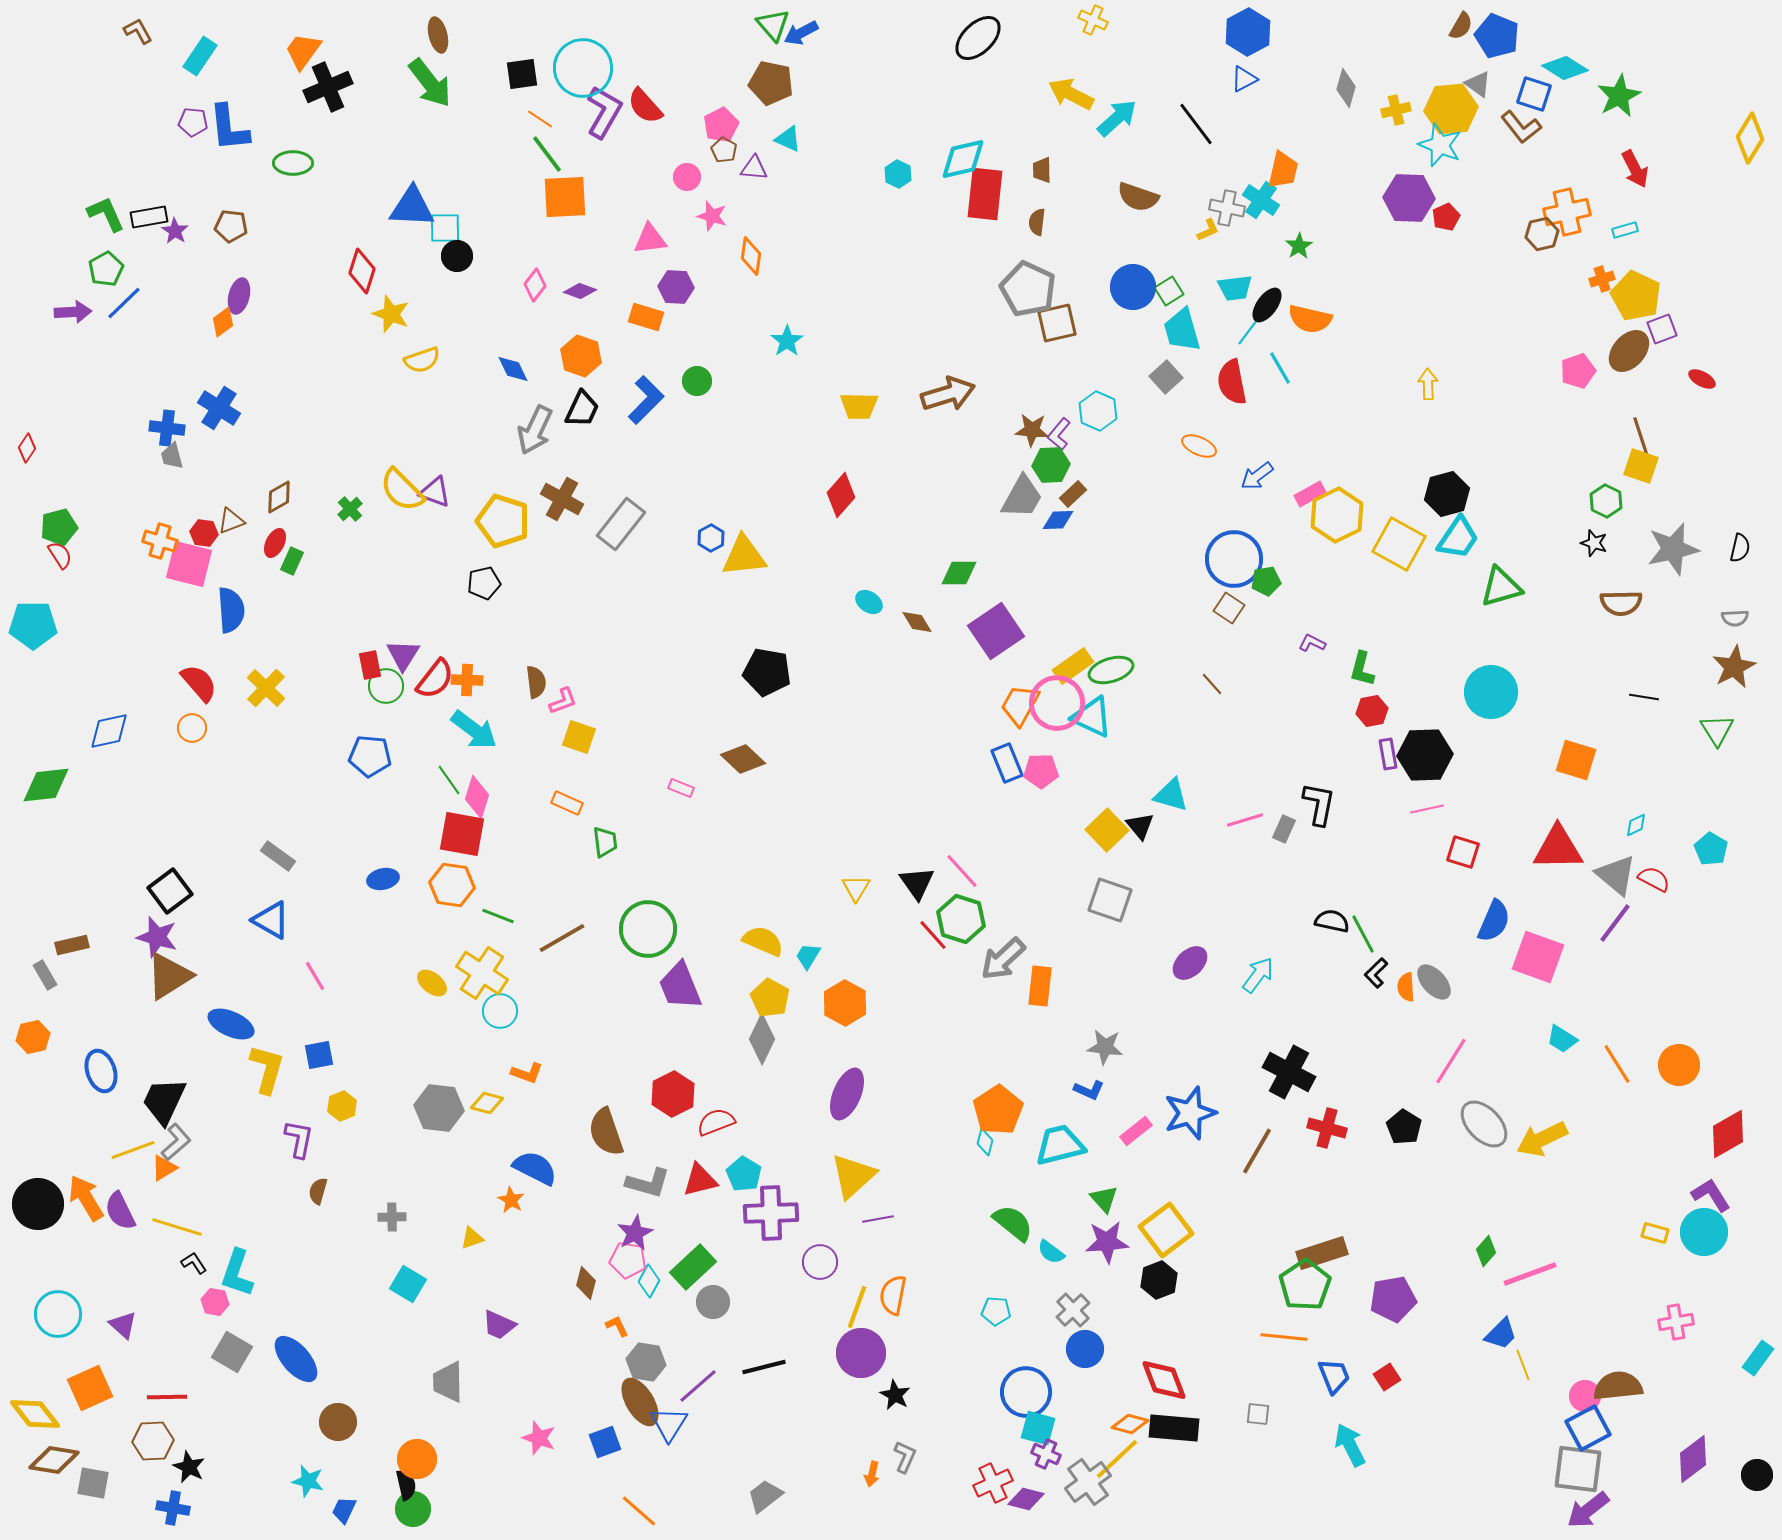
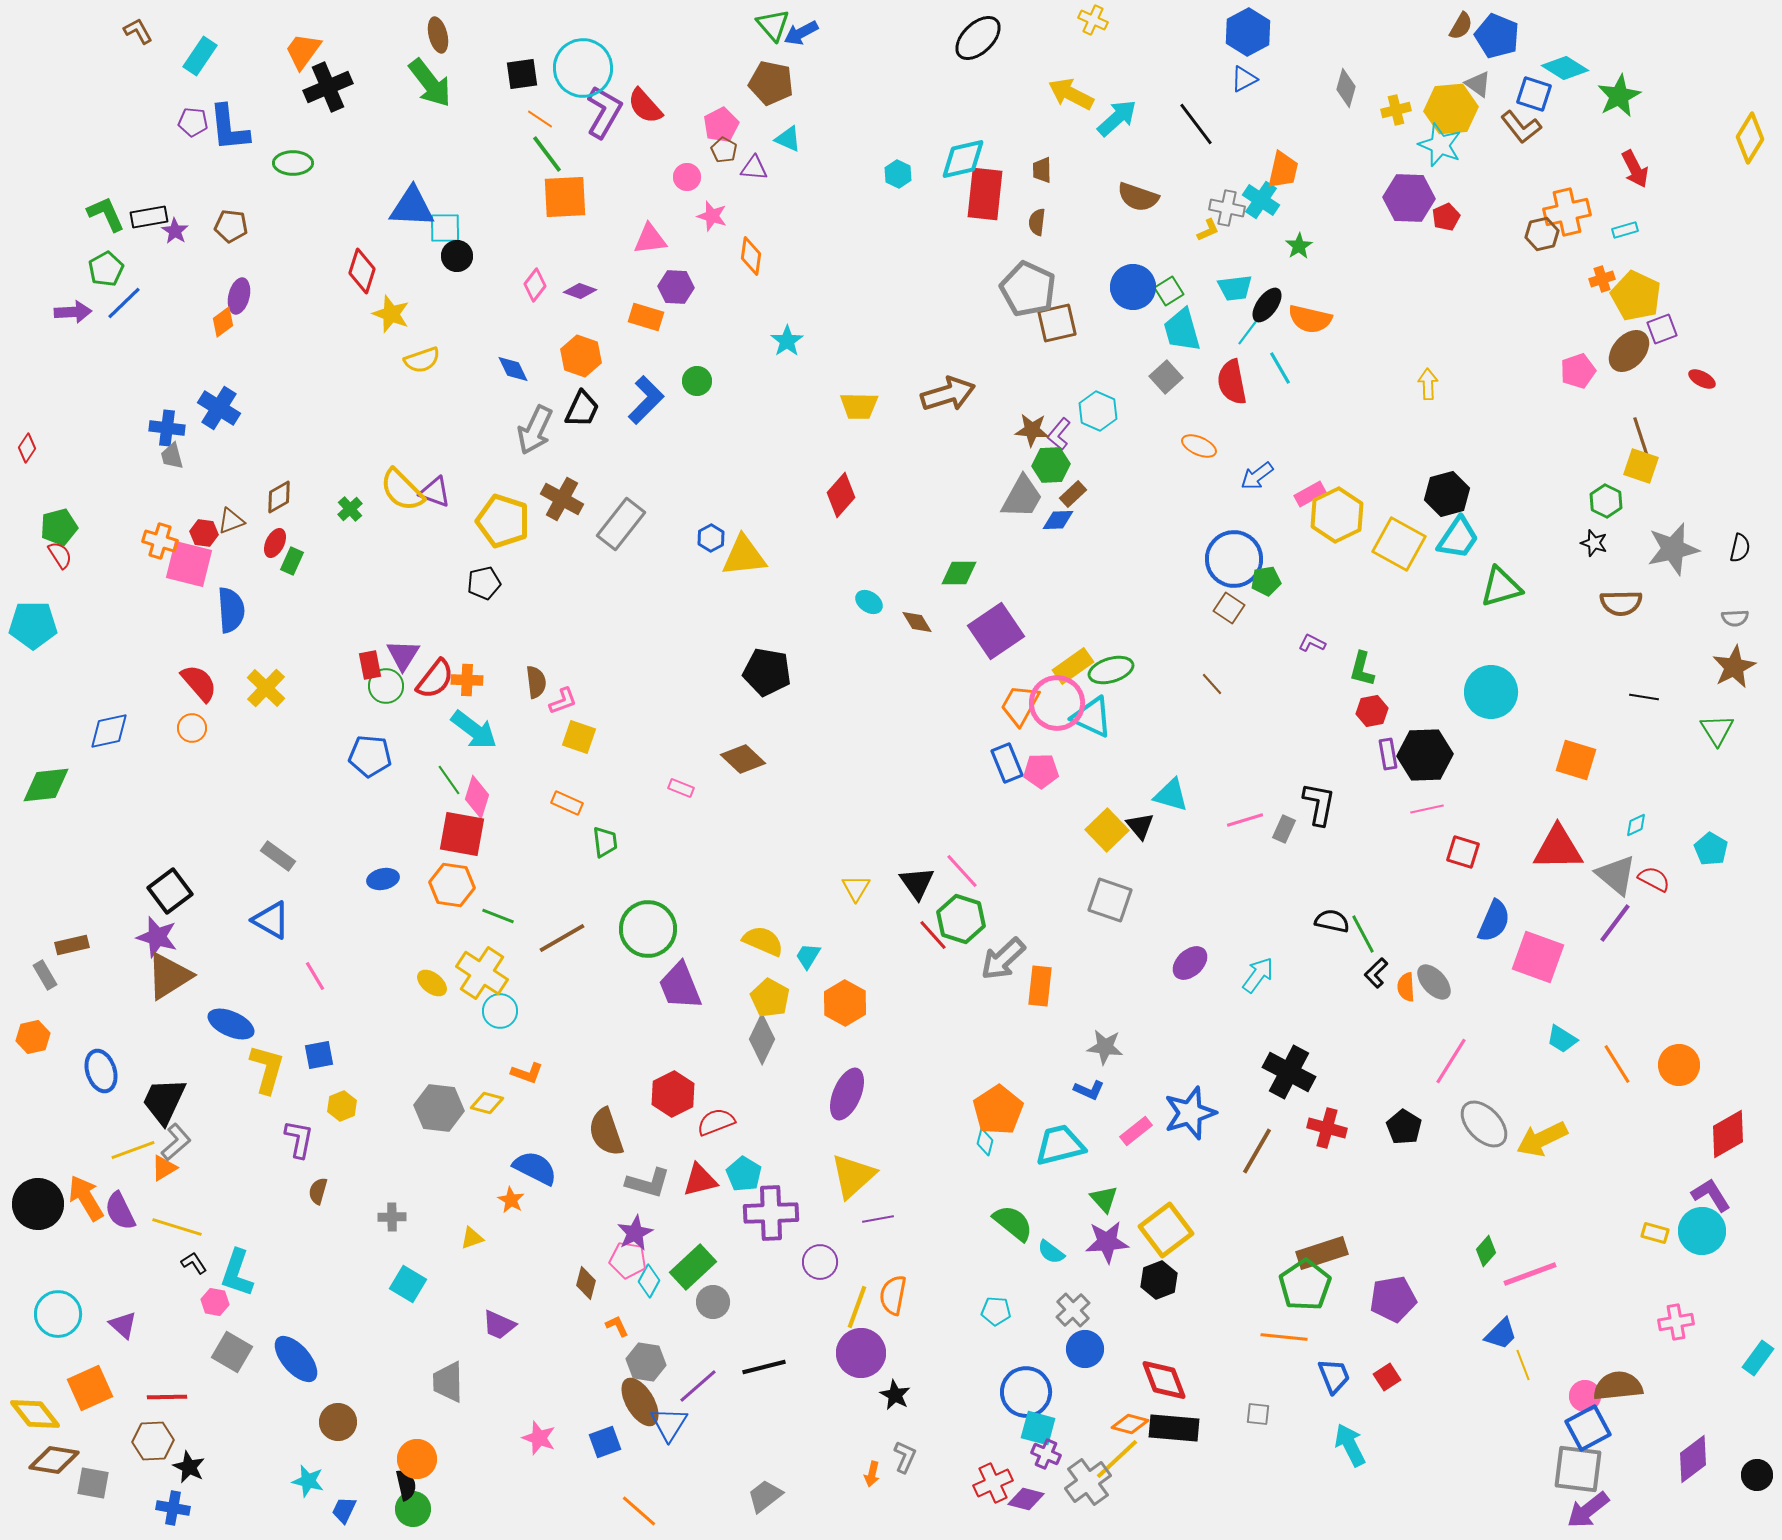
cyan circle at (1704, 1232): moved 2 px left, 1 px up
